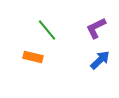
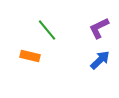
purple L-shape: moved 3 px right
orange rectangle: moved 3 px left, 1 px up
